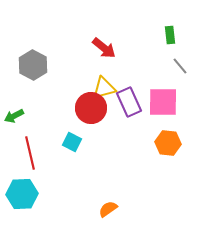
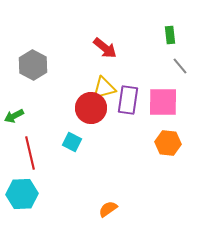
red arrow: moved 1 px right
purple rectangle: moved 1 px left, 2 px up; rotated 32 degrees clockwise
